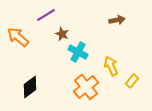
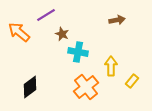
orange arrow: moved 1 px right, 5 px up
cyan cross: rotated 18 degrees counterclockwise
yellow arrow: rotated 24 degrees clockwise
